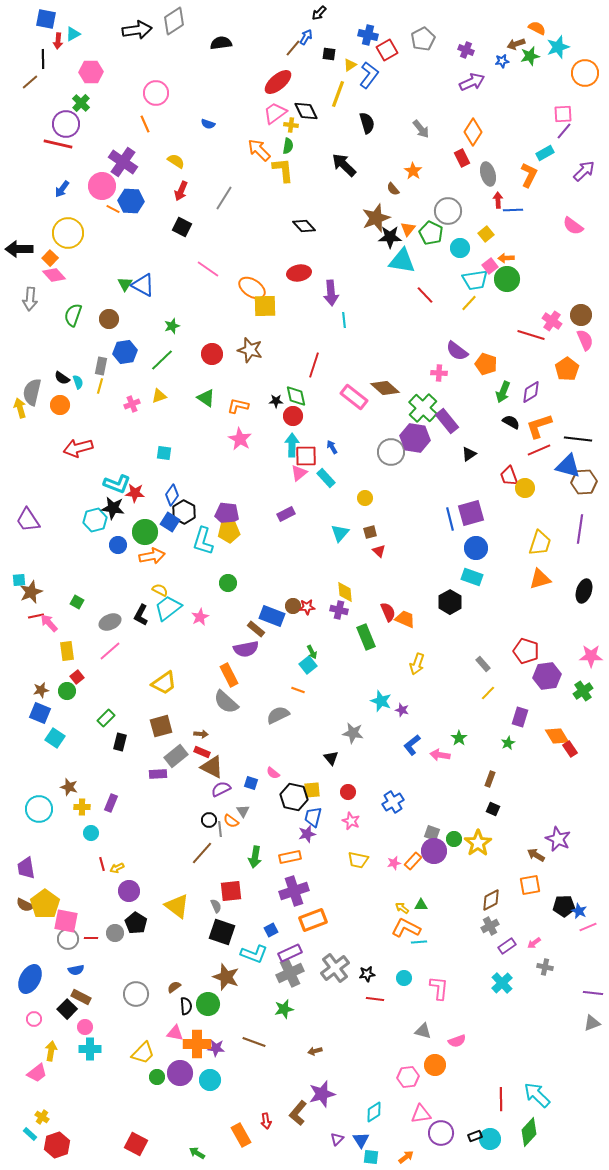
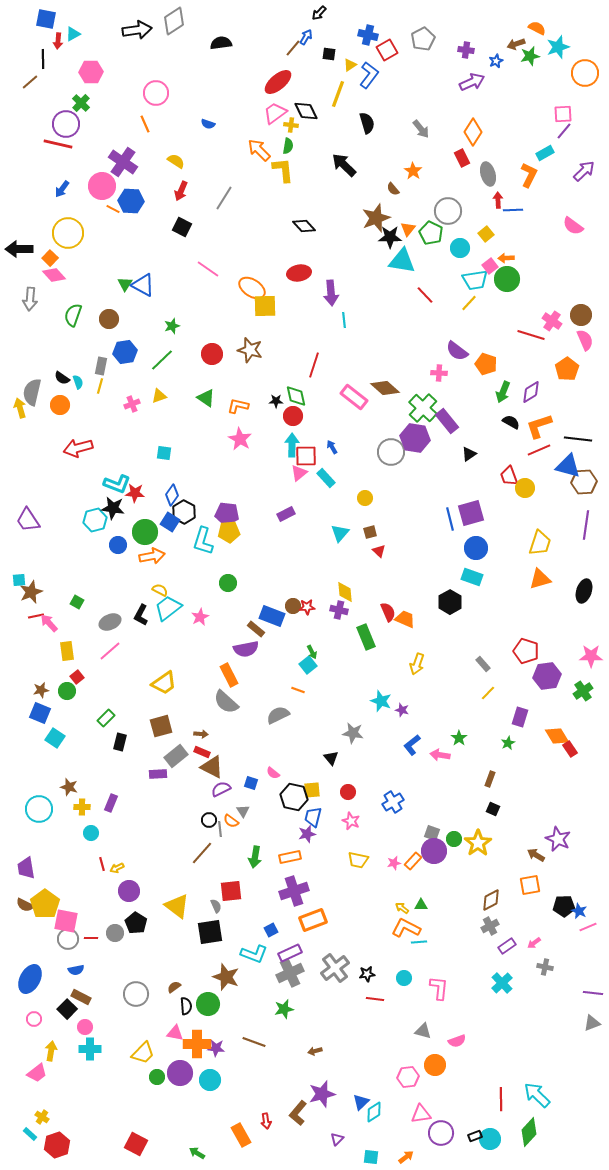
purple cross at (466, 50): rotated 14 degrees counterclockwise
blue star at (502, 61): moved 6 px left; rotated 16 degrees counterclockwise
purple line at (580, 529): moved 6 px right, 4 px up
black square at (222, 932): moved 12 px left; rotated 28 degrees counterclockwise
blue triangle at (361, 1140): moved 38 px up; rotated 18 degrees clockwise
